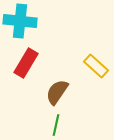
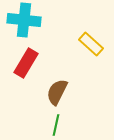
cyan cross: moved 4 px right, 1 px up
yellow rectangle: moved 5 px left, 22 px up
brown semicircle: rotated 8 degrees counterclockwise
